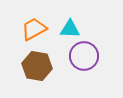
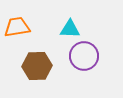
orange trapezoid: moved 17 px left, 2 px up; rotated 20 degrees clockwise
brown hexagon: rotated 12 degrees counterclockwise
